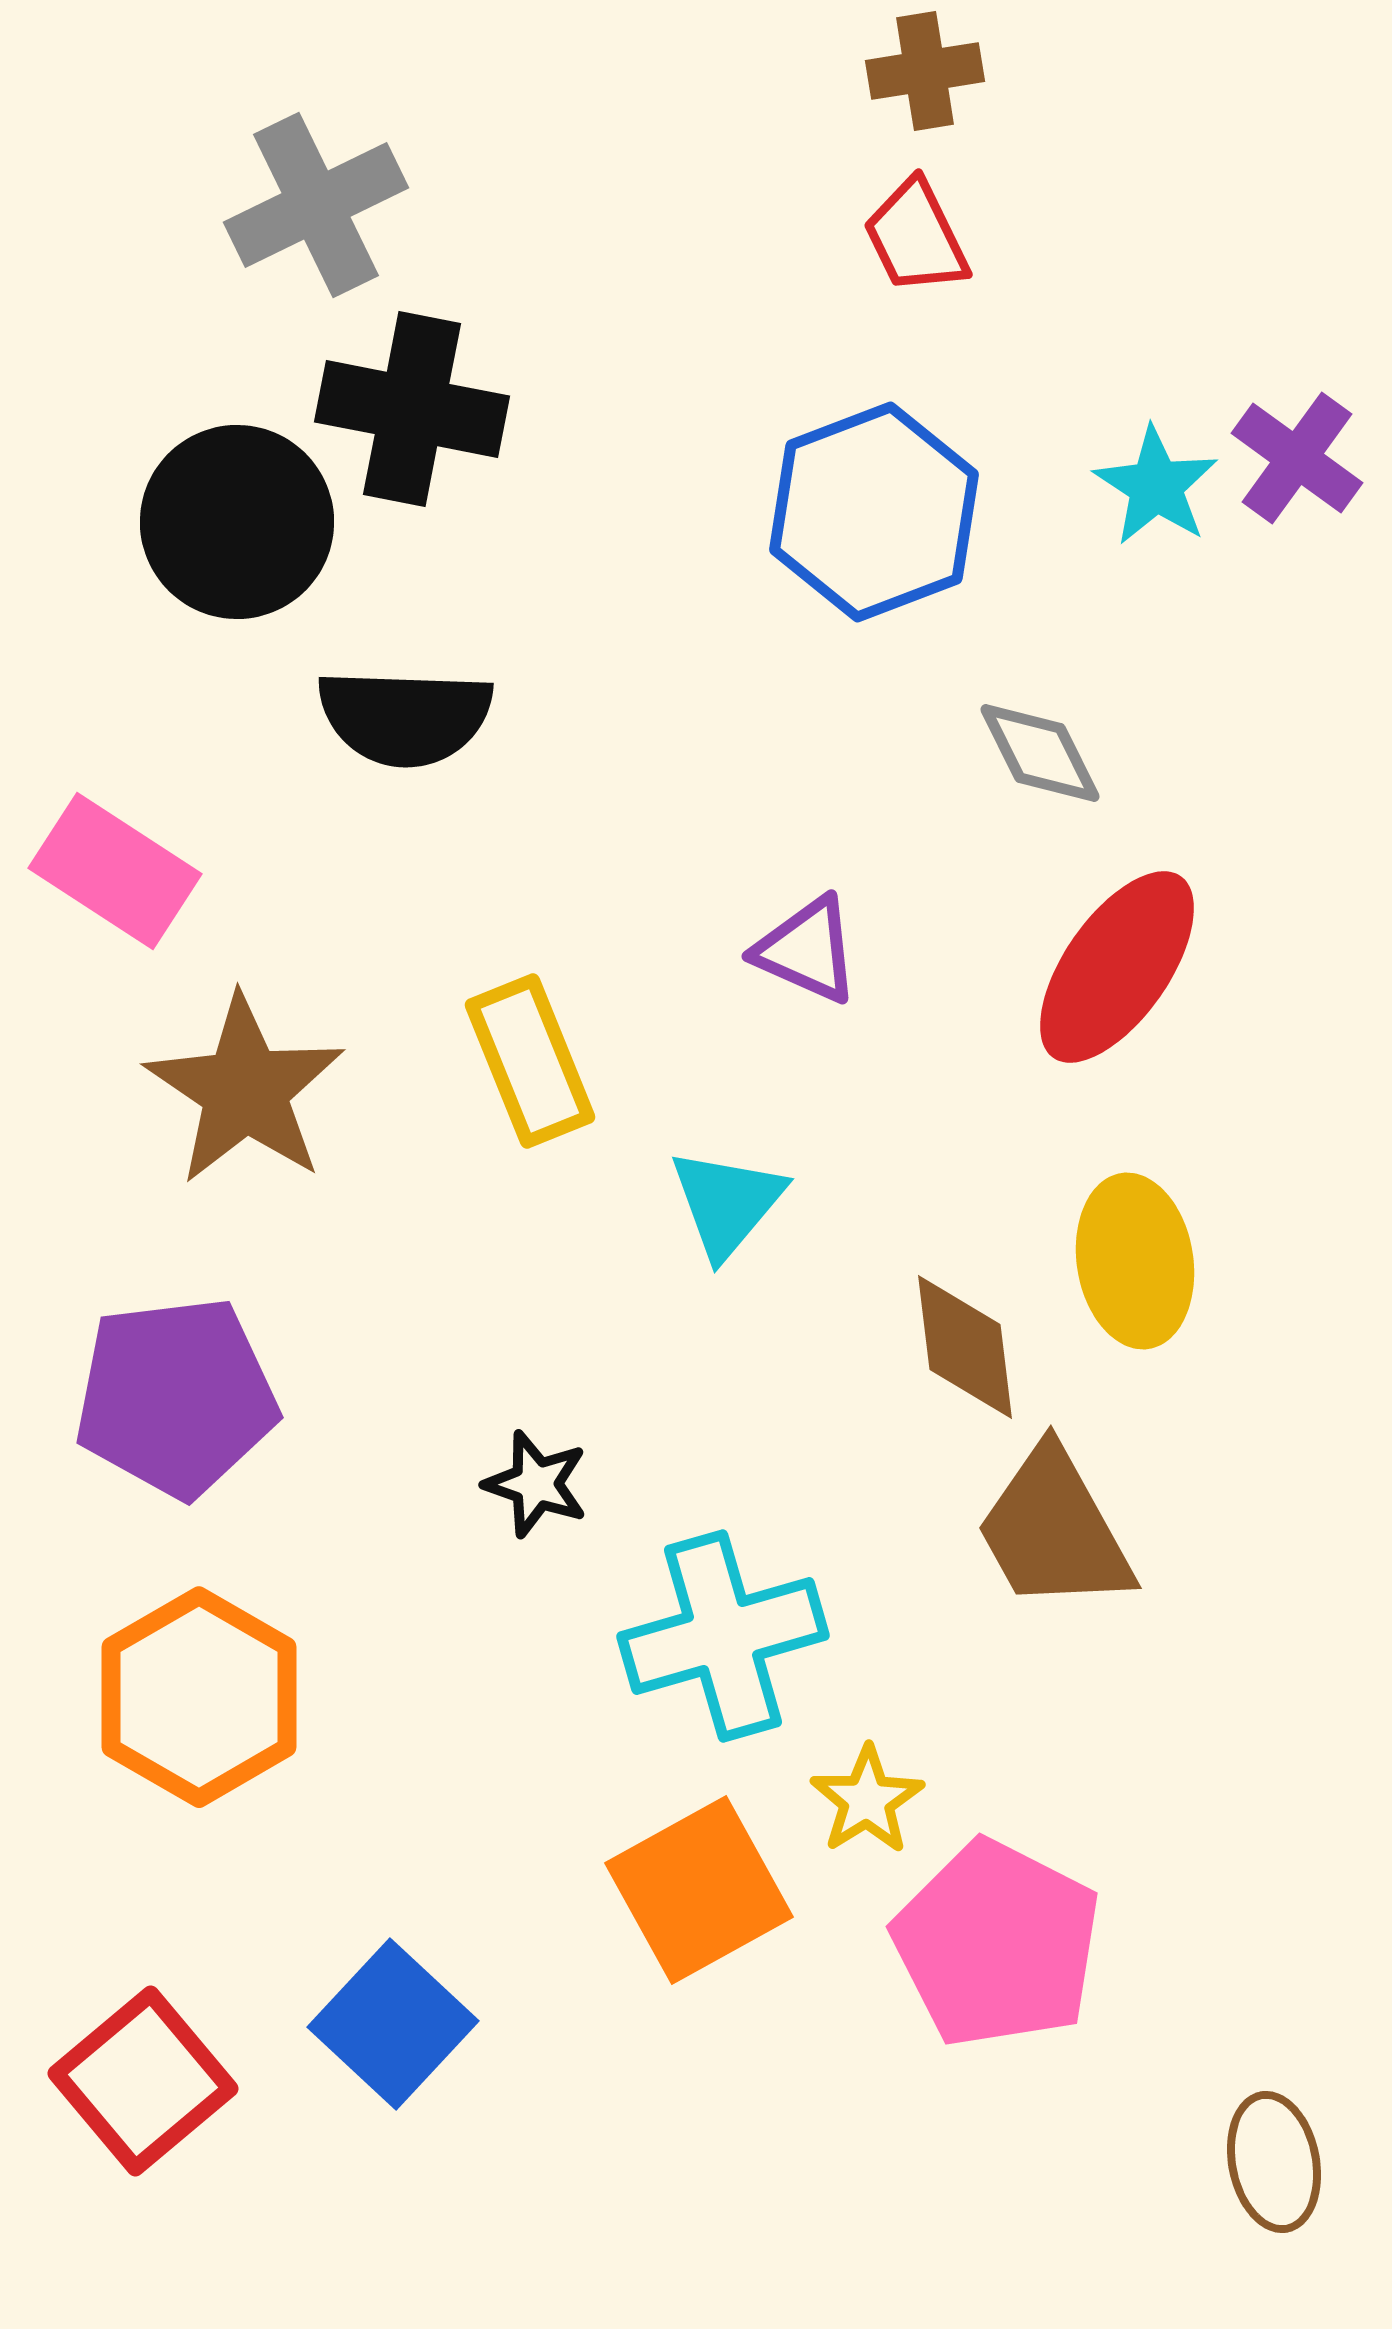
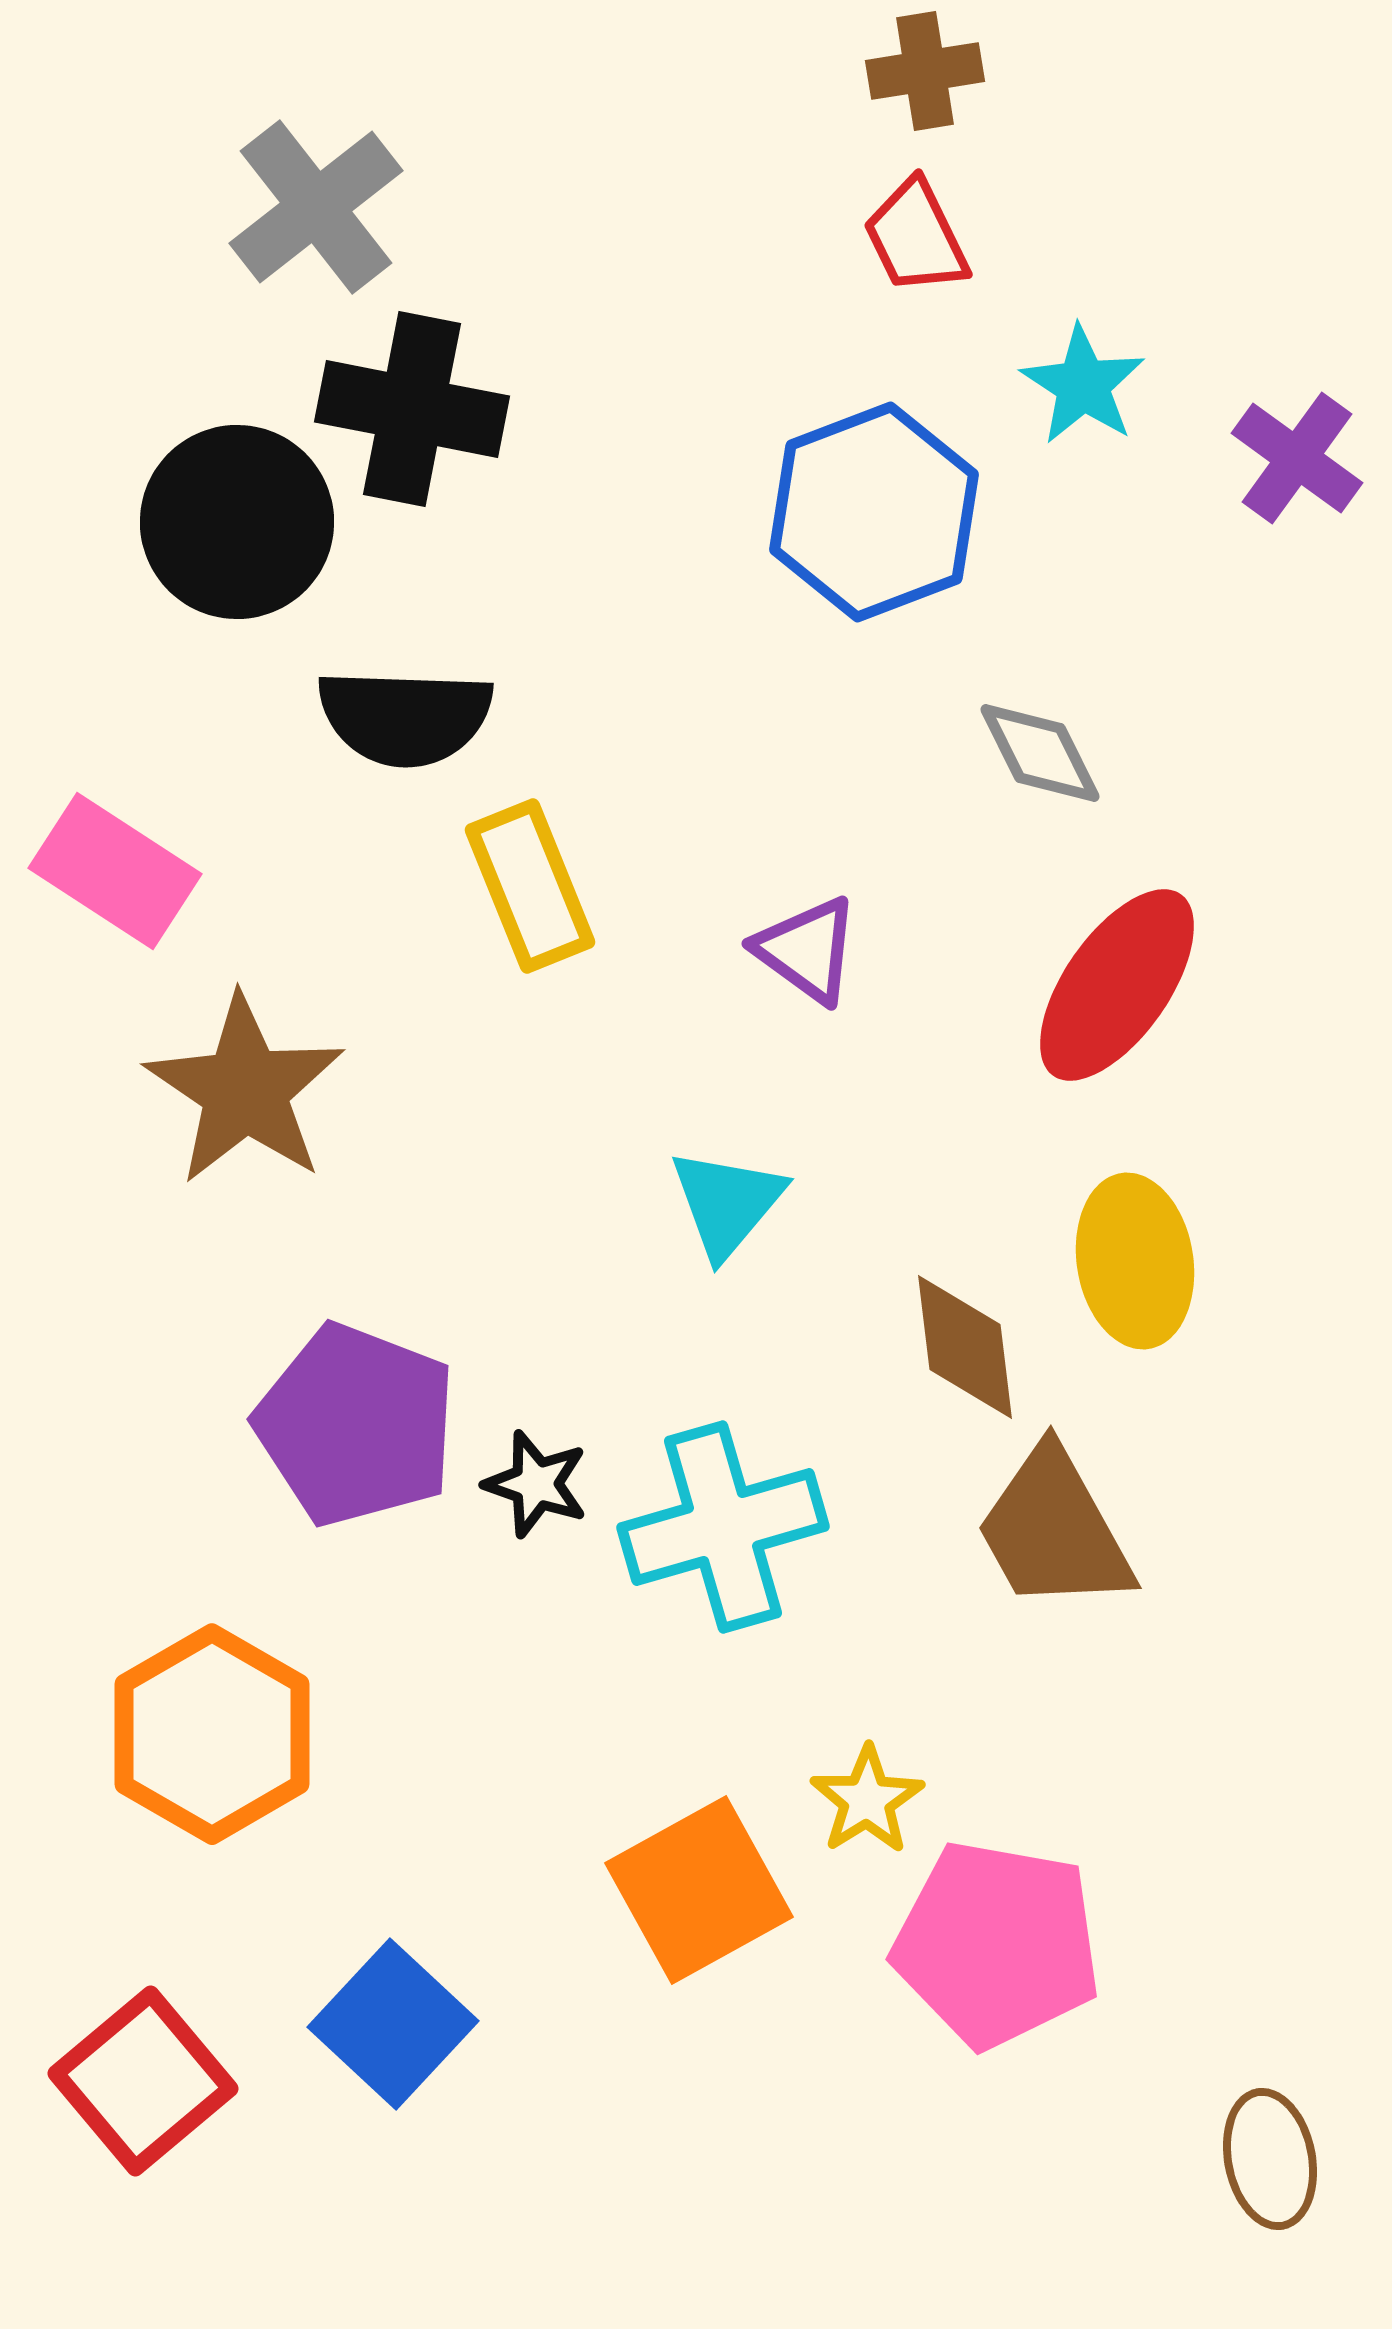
gray cross: moved 2 px down; rotated 12 degrees counterclockwise
cyan star: moved 73 px left, 101 px up
purple triangle: rotated 12 degrees clockwise
red ellipse: moved 18 px down
yellow rectangle: moved 175 px up
purple pentagon: moved 180 px right, 28 px down; rotated 28 degrees clockwise
cyan cross: moved 109 px up
orange hexagon: moved 13 px right, 37 px down
pink pentagon: rotated 17 degrees counterclockwise
brown ellipse: moved 4 px left, 3 px up
